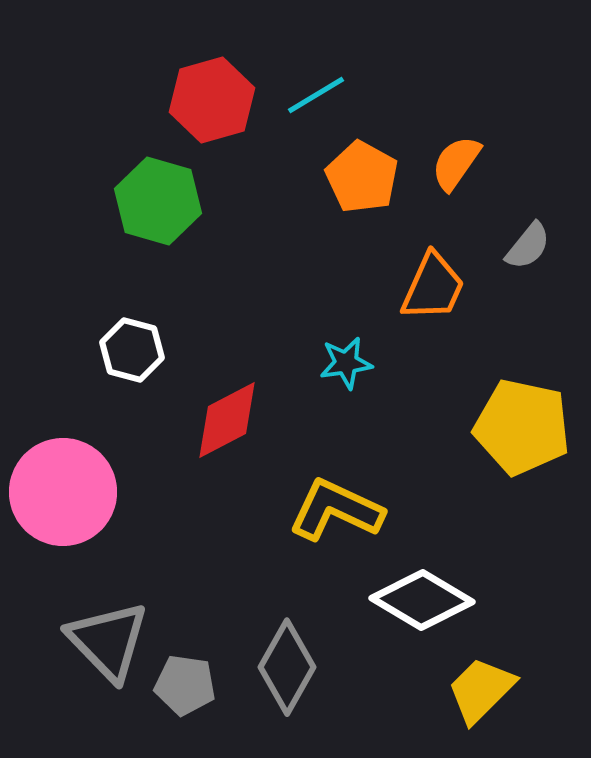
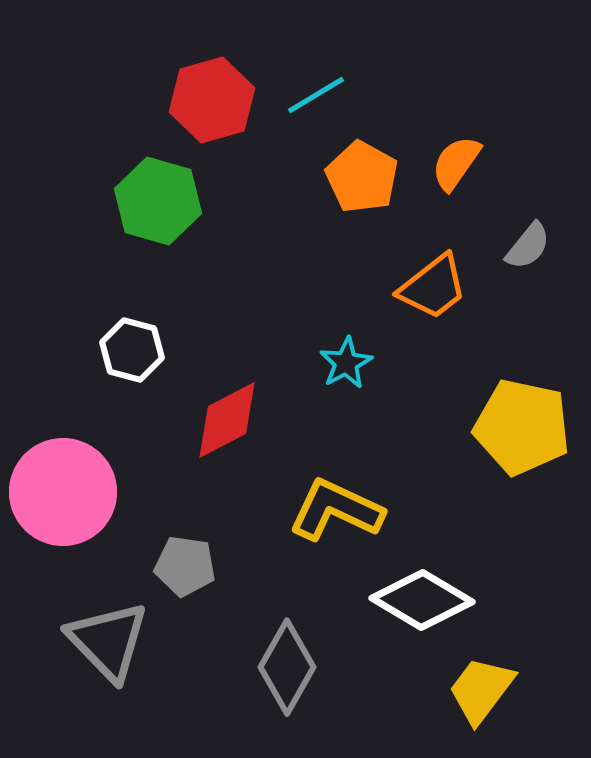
orange trapezoid: rotated 28 degrees clockwise
cyan star: rotated 20 degrees counterclockwise
gray pentagon: moved 119 px up
yellow trapezoid: rotated 8 degrees counterclockwise
